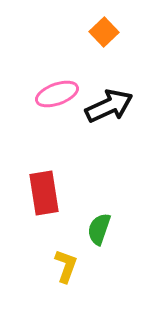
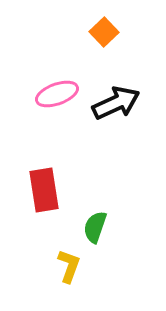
black arrow: moved 7 px right, 3 px up
red rectangle: moved 3 px up
green semicircle: moved 4 px left, 2 px up
yellow L-shape: moved 3 px right
